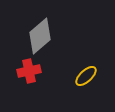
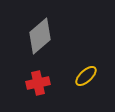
red cross: moved 9 px right, 12 px down
